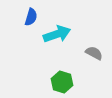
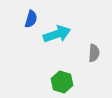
blue semicircle: moved 2 px down
gray semicircle: rotated 66 degrees clockwise
